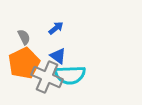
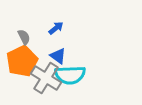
orange pentagon: moved 2 px left, 2 px up
gray cross: moved 1 px left, 1 px down; rotated 8 degrees clockwise
